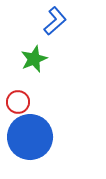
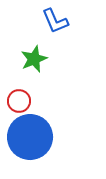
blue L-shape: rotated 108 degrees clockwise
red circle: moved 1 px right, 1 px up
